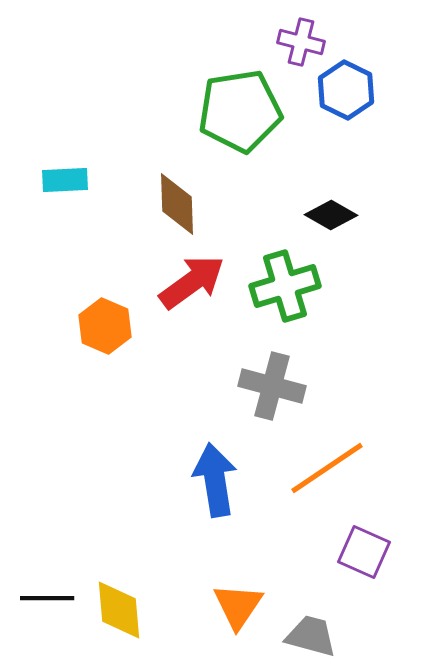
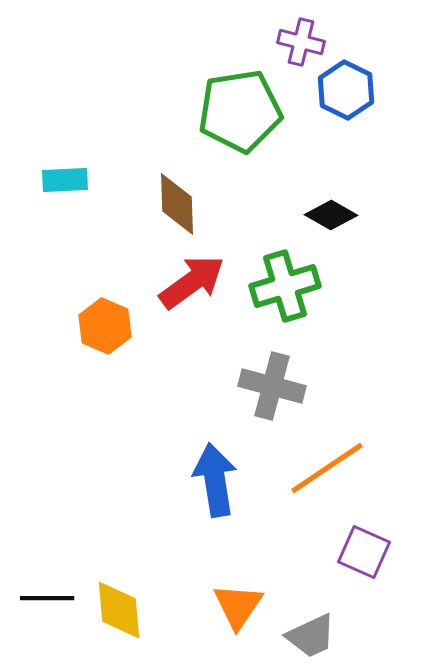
gray trapezoid: rotated 140 degrees clockwise
